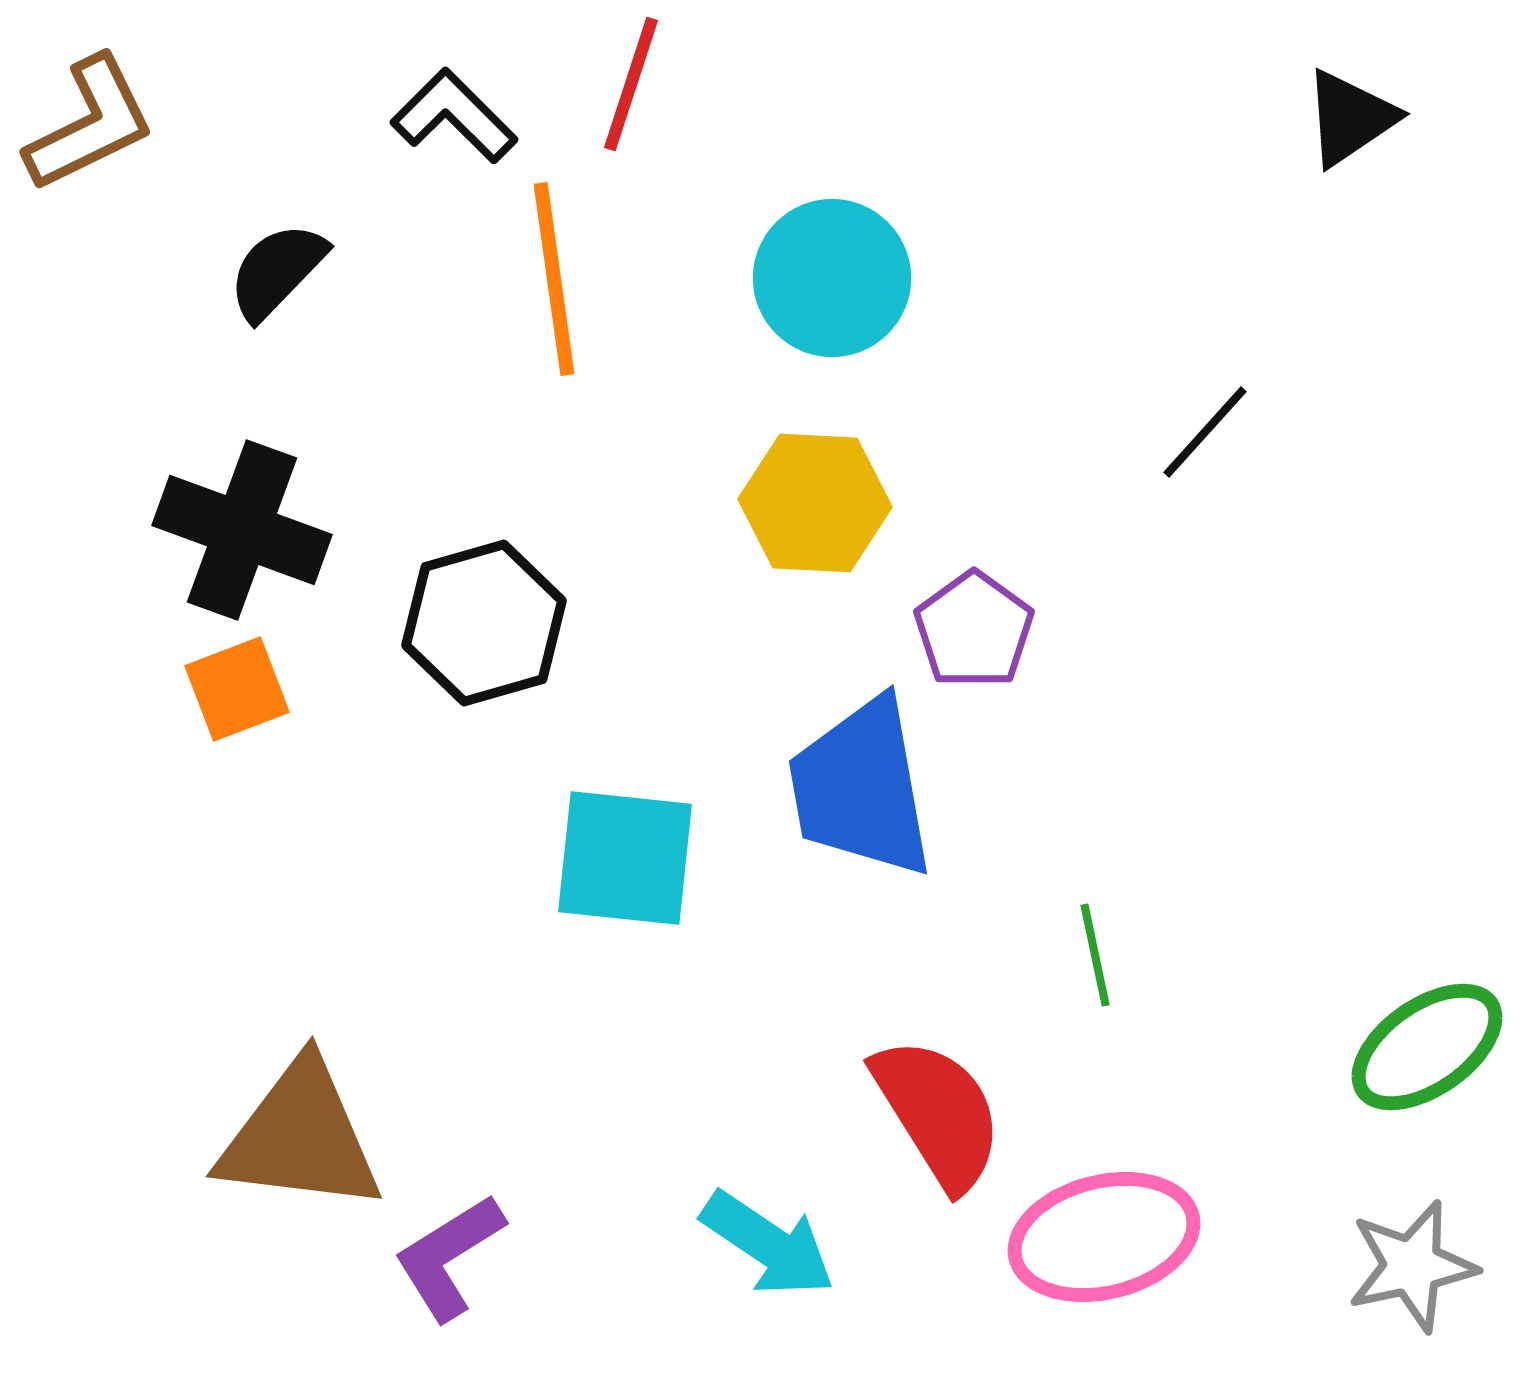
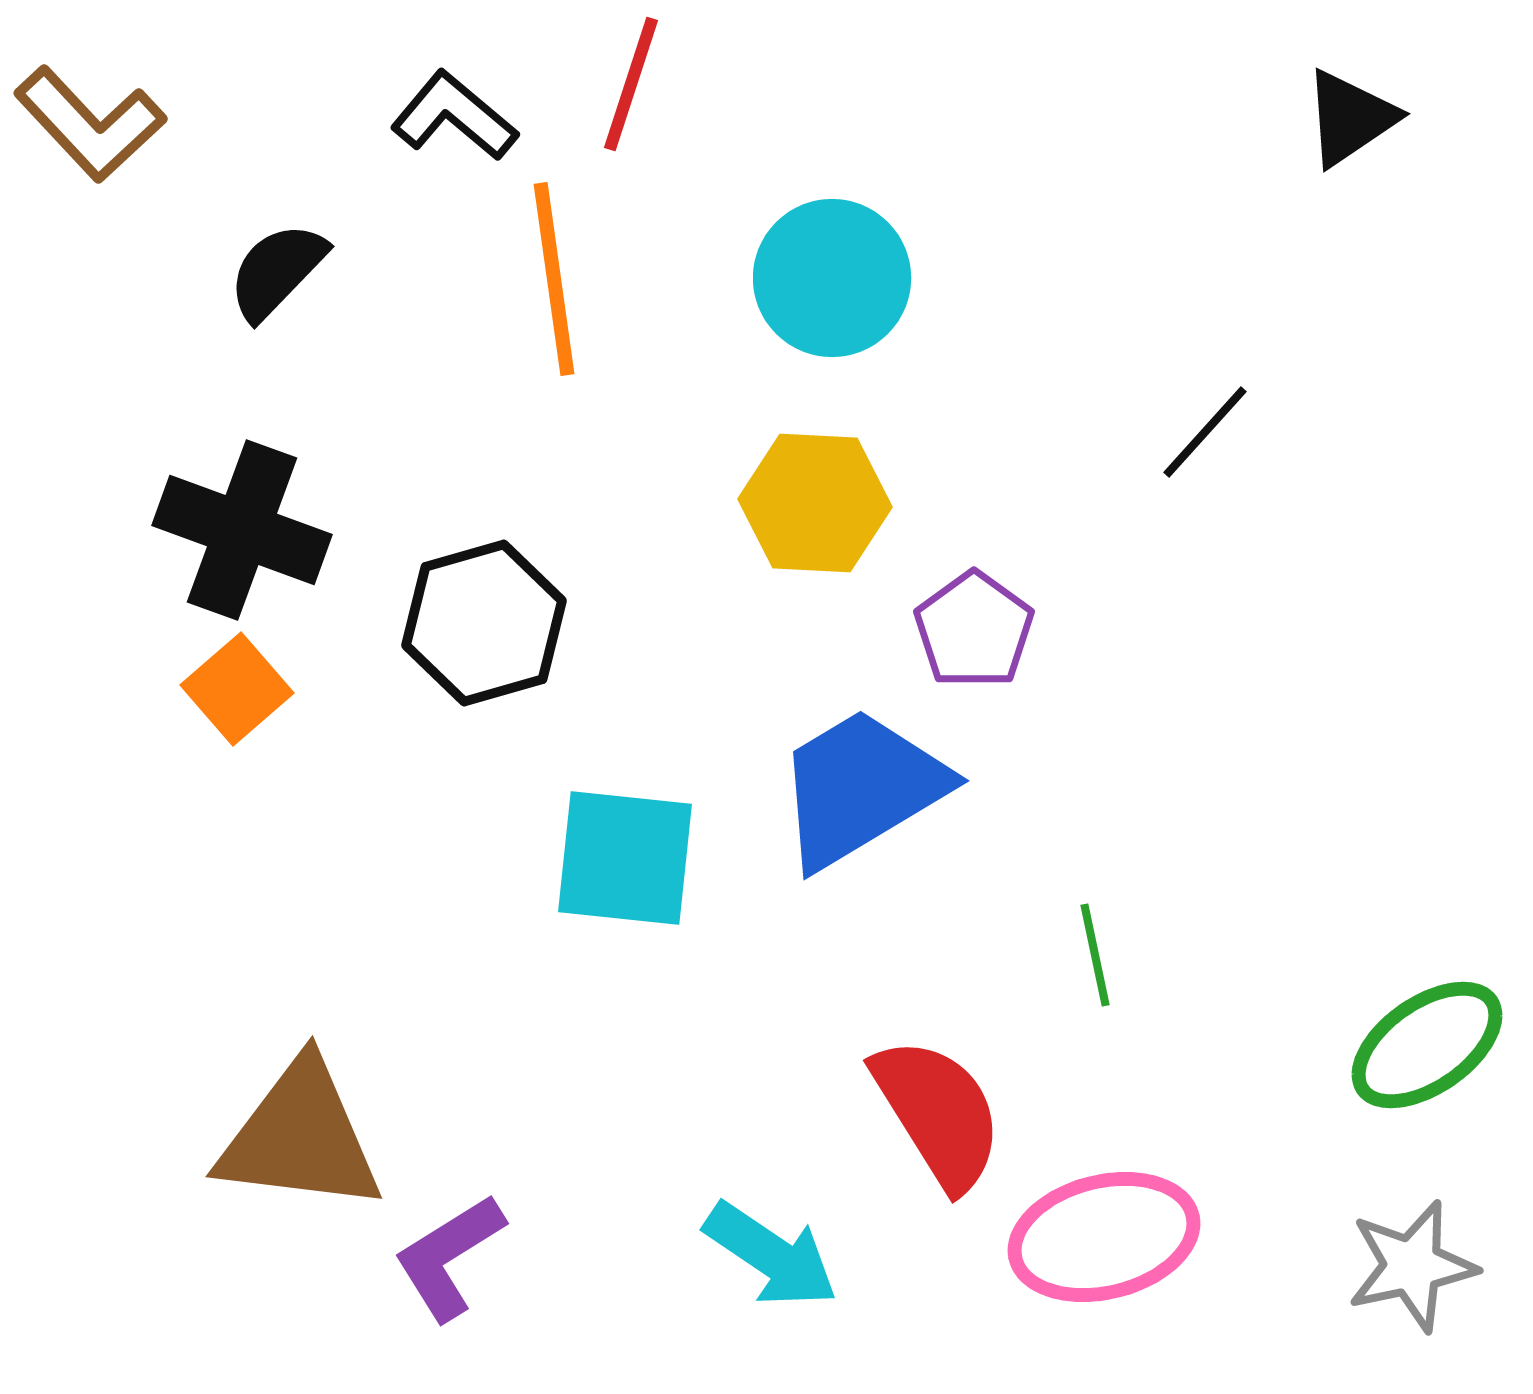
black L-shape: rotated 5 degrees counterclockwise
brown L-shape: rotated 73 degrees clockwise
orange square: rotated 20 degrees counterclockwise
blue trapezoid: rotated 69 degrees clockwise
green ellipse: moved 2 px up
cyan arrow: moved 3 px right, 11 px down
